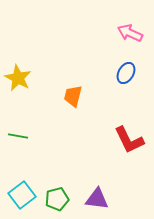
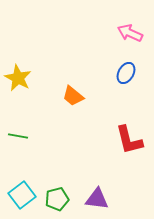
orange trapezoid: rotated 65 degrees counterclockwise
red L-shape: rotated 12 degrees clockwise
